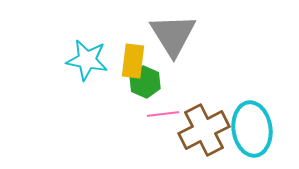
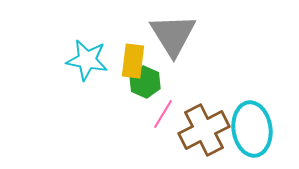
pink line: rotated 52 degrees counterclockwise
